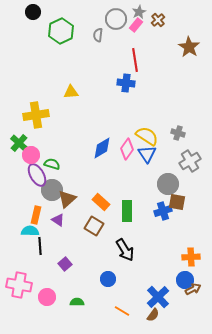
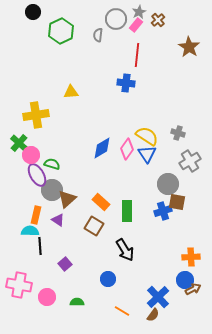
red line at (135, 60): moved 2 px right, 5 px up; rotated 15 degrees clockwise
